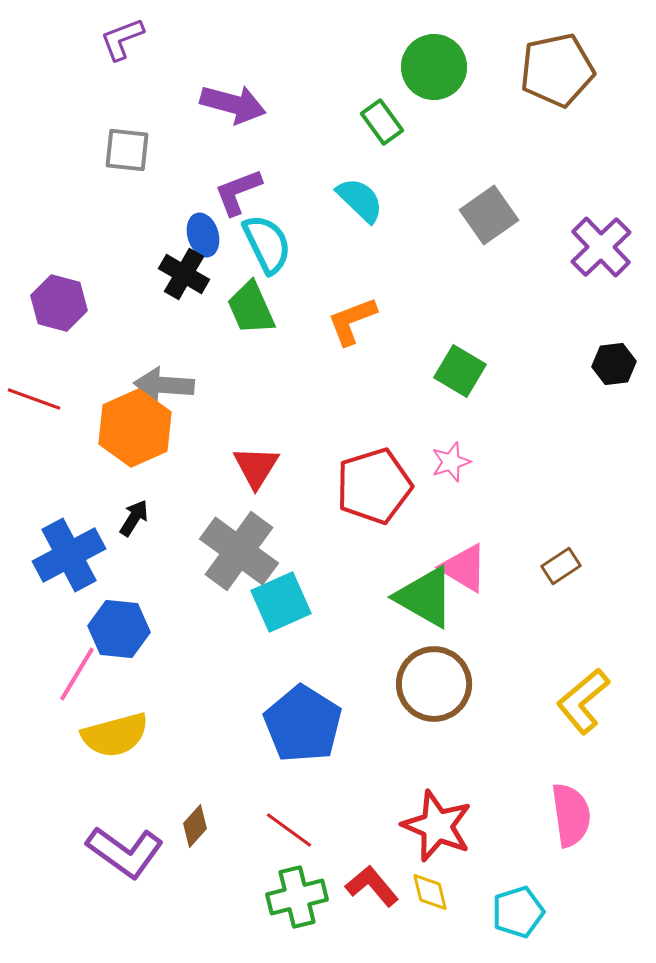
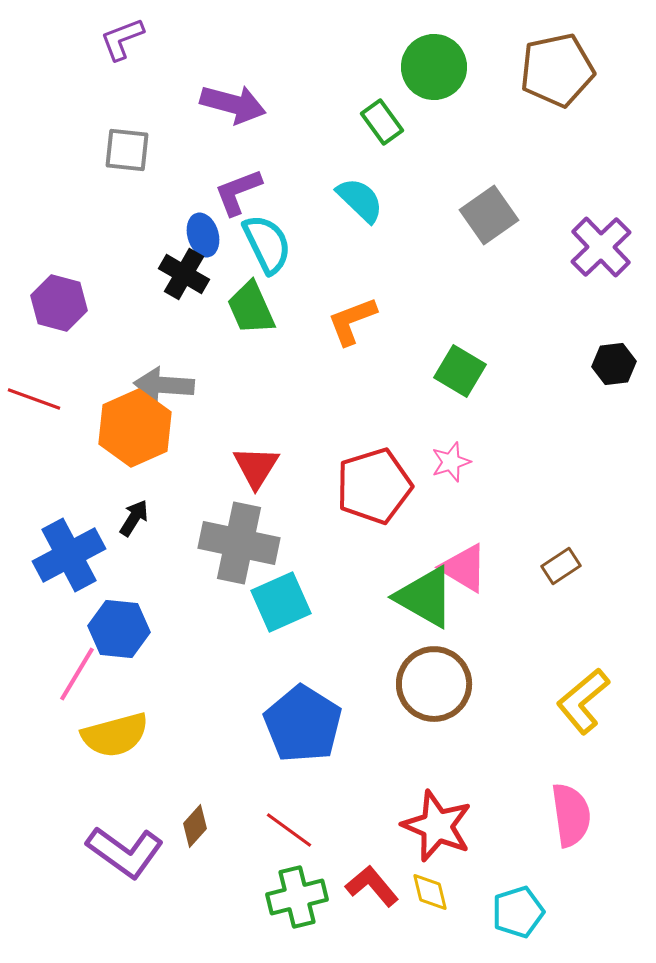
gray cross at (239, 551): moved 8 px up; rotated 24 degrees counterclockwise
